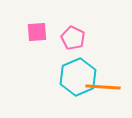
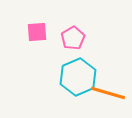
pink pentagon: rotated 15 degrees clockwise
orange line: moved 5 px right, 6 px down; rotated 12 degrees clockwise
